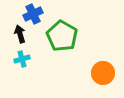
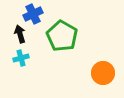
cyan cross: moved 1 px left, 1 px up
